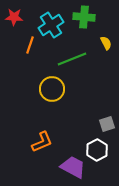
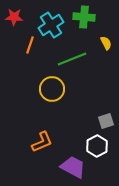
gray square: moved 1 px left, 3 px up
white hexagon: moved 4 px up
